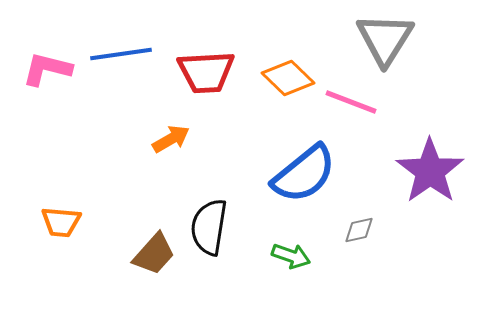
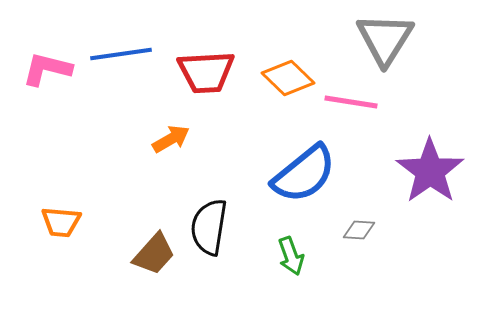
pink line: rotated 12 degrees counterclockwise
gray diamond: rotated 16 degrees clockwise
green arrow: rotated 51 degrees clockwise
